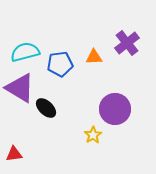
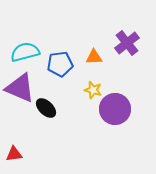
purple triangle: rotated 8 degrees counterclockwise
yellow star: moved 45 px up; rotated 24 degrees counterclockwise
